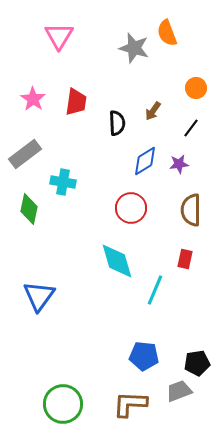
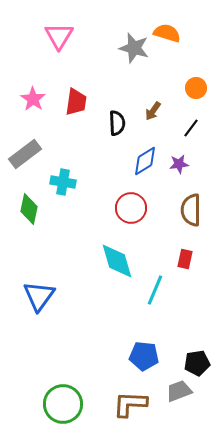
orange semicircle: rotated 128 degrees clockwise
